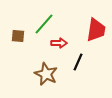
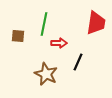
green line: rotated 30 degrees counterclockwise
red trapezoid: moved 7 px up
